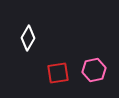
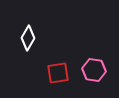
pink hexagon: rotated 20 degrees clockwise
